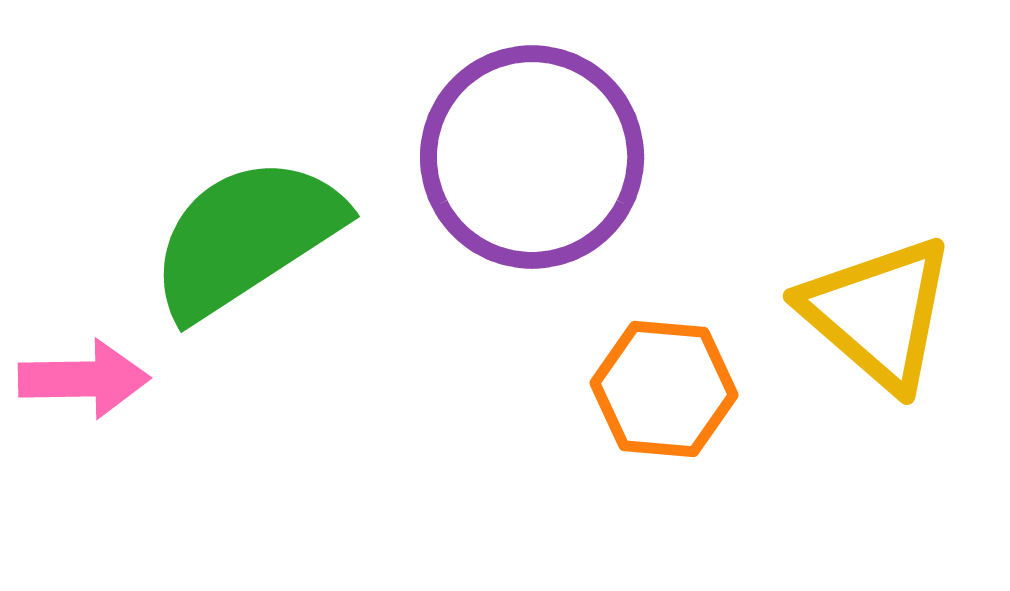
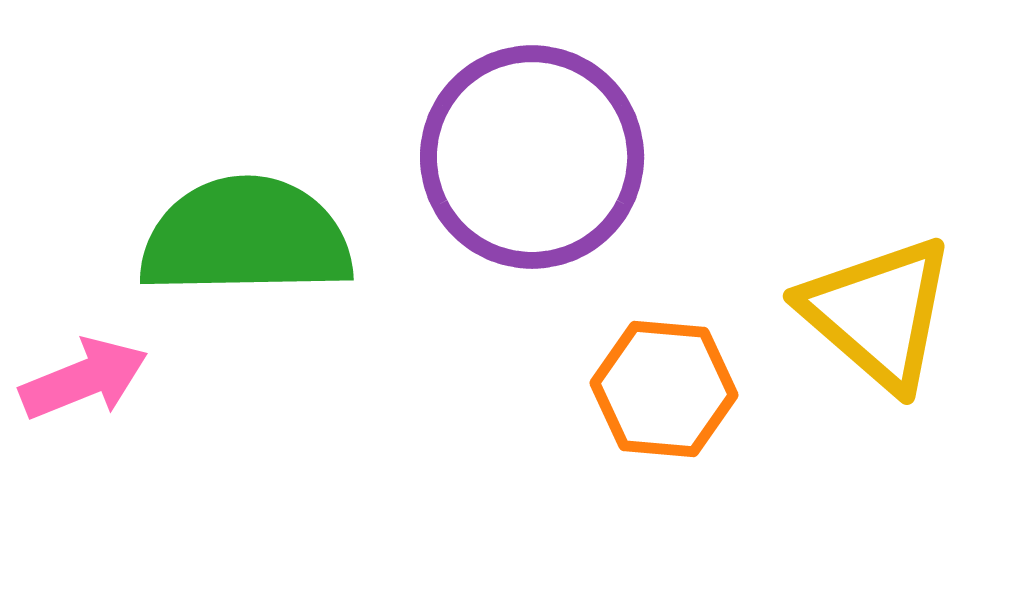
green semicircle: rotated 32 degrees clockwise
pink arrow: rotated 21 degrees counterclockwise
